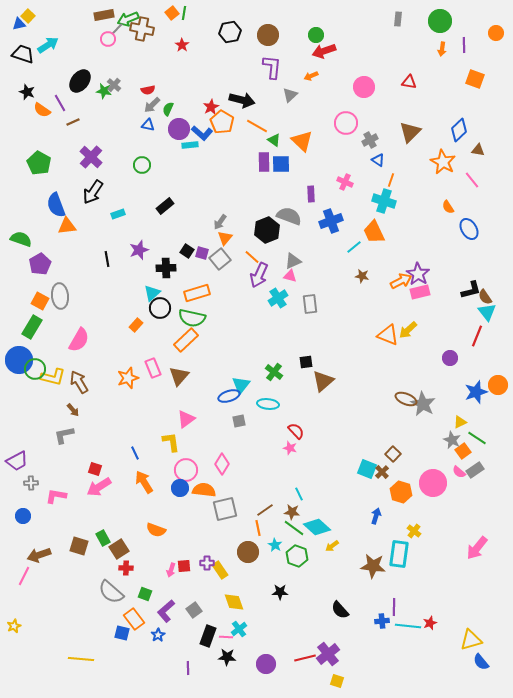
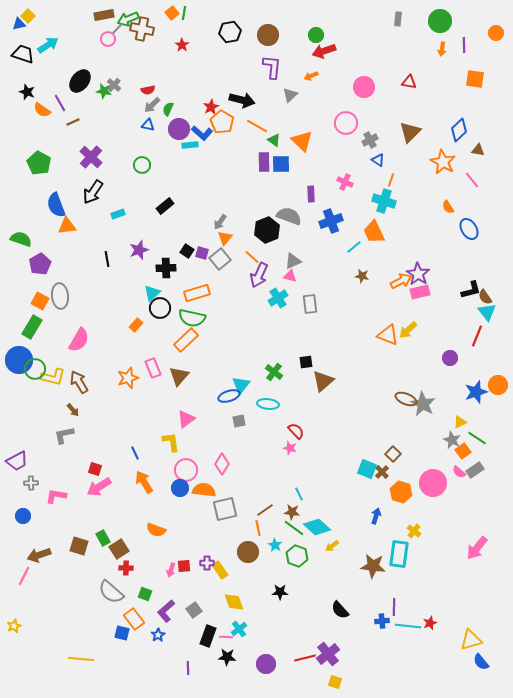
orange square at (475, 79): rotated 12 degrees counterclockwise
yellow square at (337, 681): moved 2 px left, 1 px down
